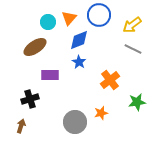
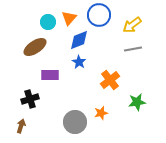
gray line: rotated 36 degrees counterclockwise
